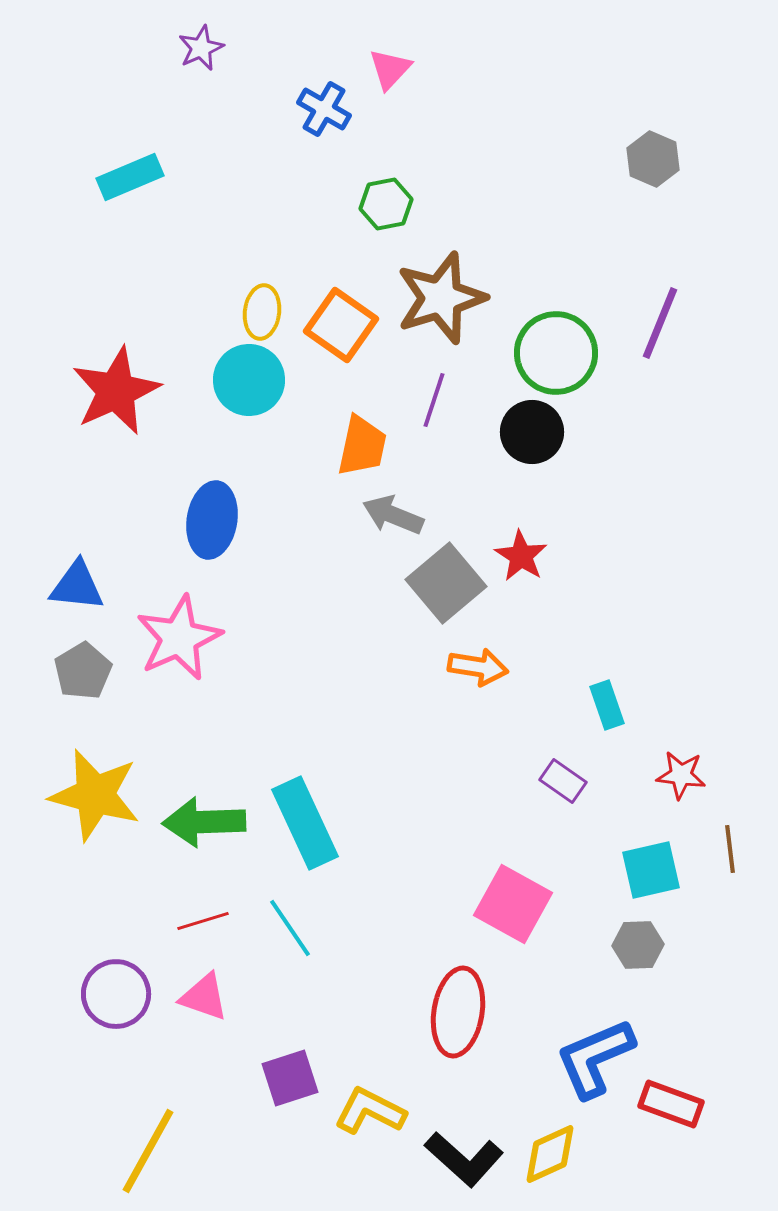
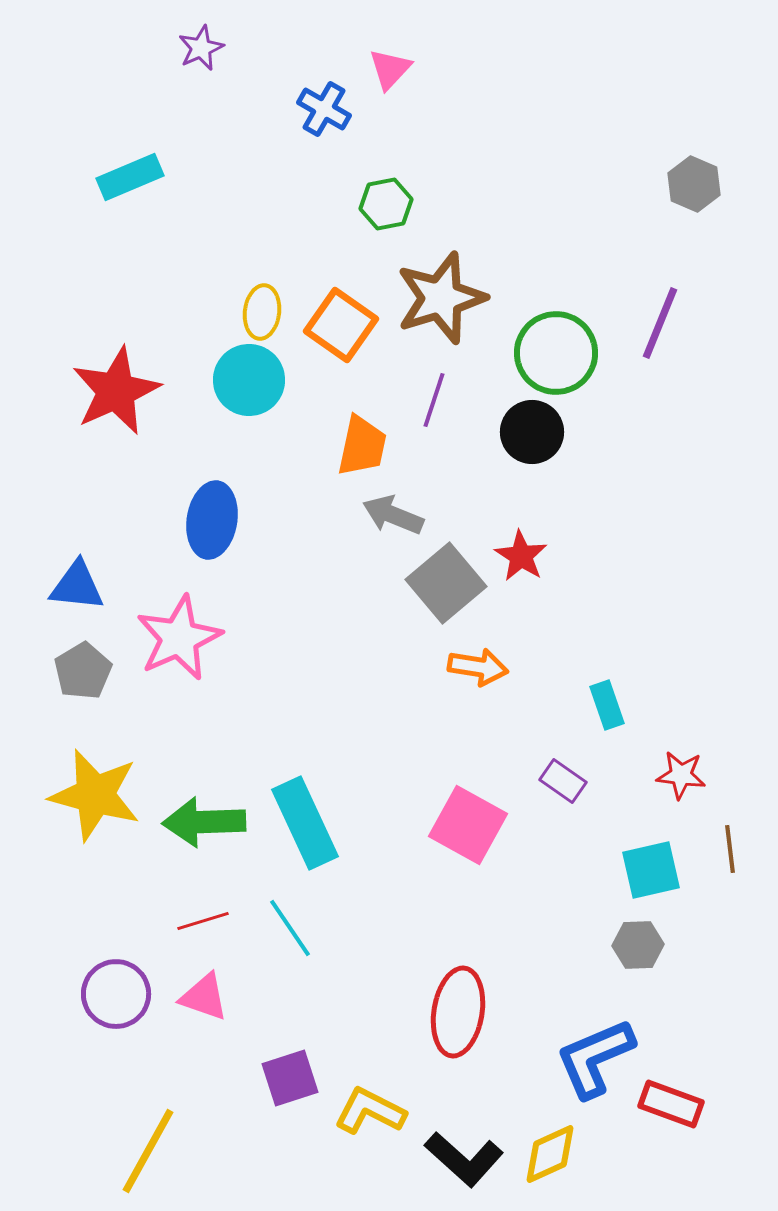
gray hexagon at (653, 159): moved 41 px right, 25 px down
pink square at (513, 904): moved 45 px left, 79 px up
